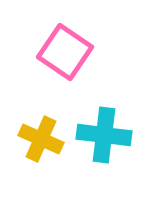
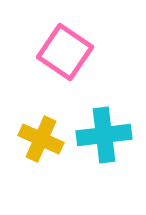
cyan cross: rotated 14 degrees counterclockwise
